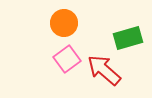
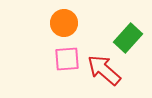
green rectangle: rotated 32 degrees counterclockwise
pink square: rotated 32 degrees clockwise
